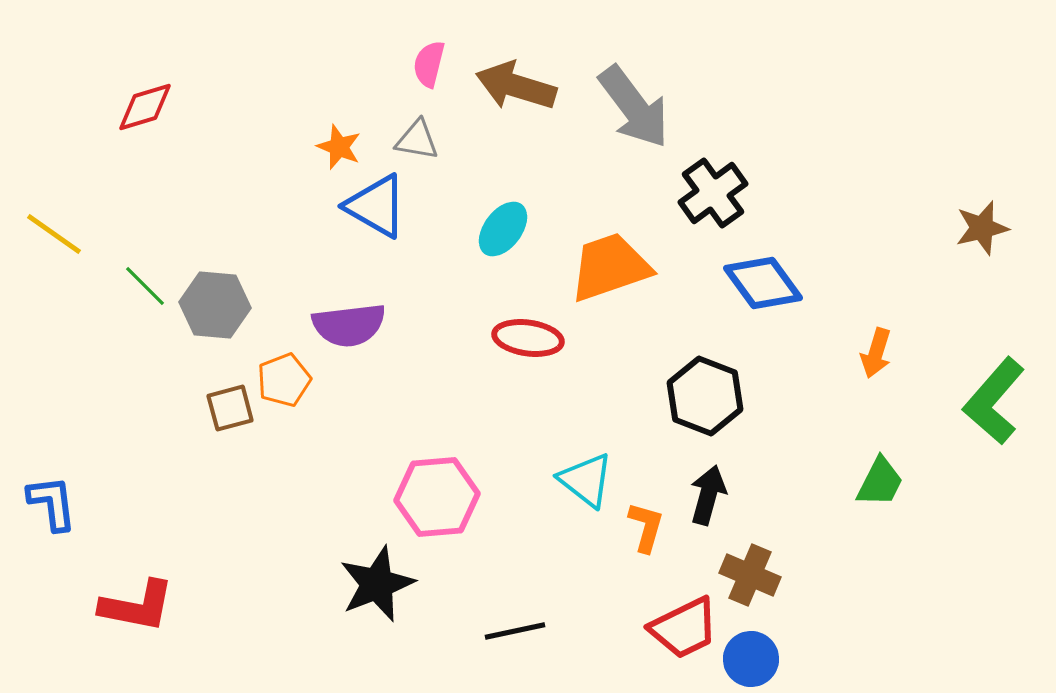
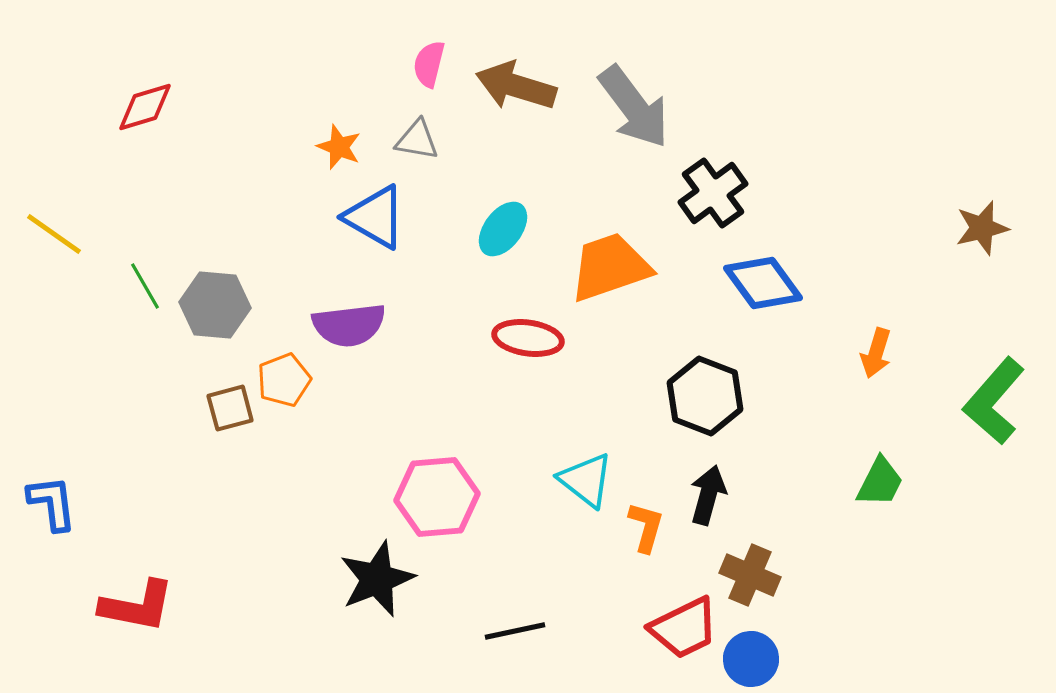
blue triangle: moved 1 px left, 11 px down
green line: rotated 15 degrees clockwise
black star: moved 5 px up
